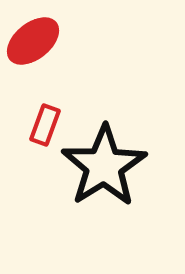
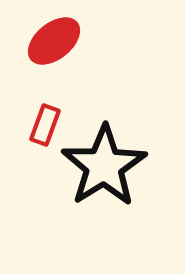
red ellipse: moved 21 px right
